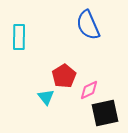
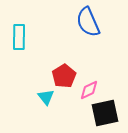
blue semicircle: moved 3 px up
